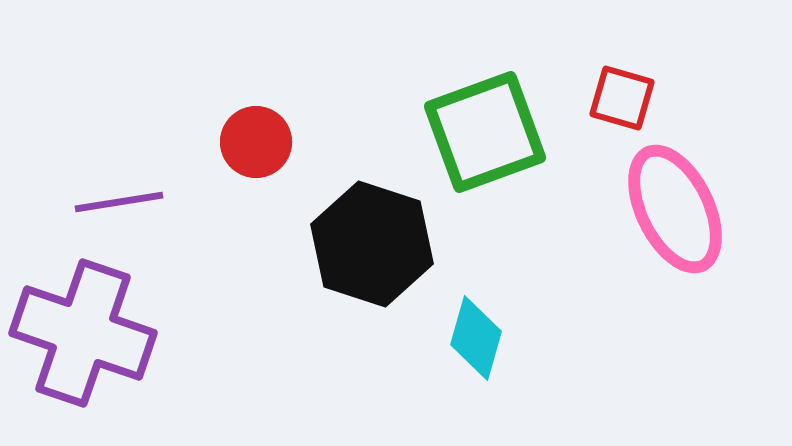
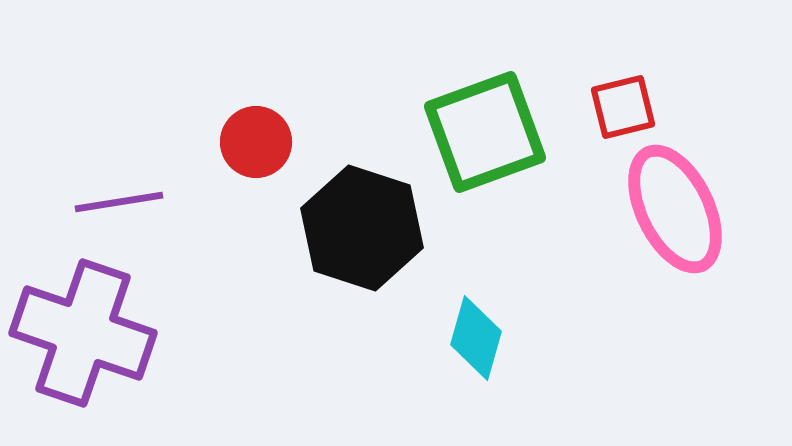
red square: moved 1 px right, 9 px down; rotated 30 degrees counterclockwise
black hexagon: moved 10 px left, 16 px up
